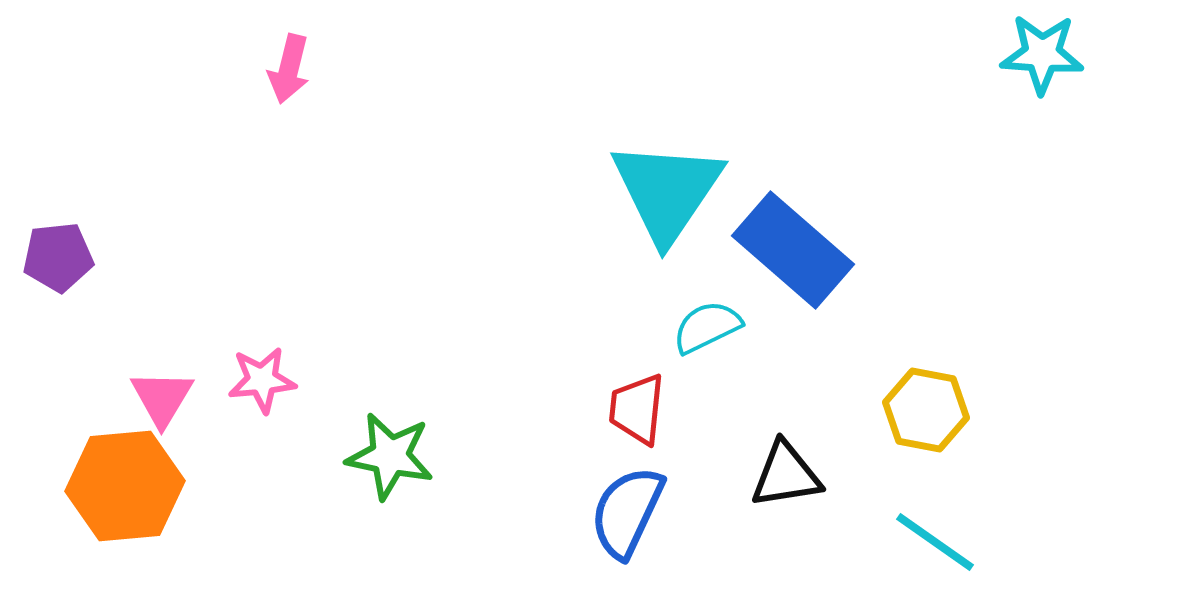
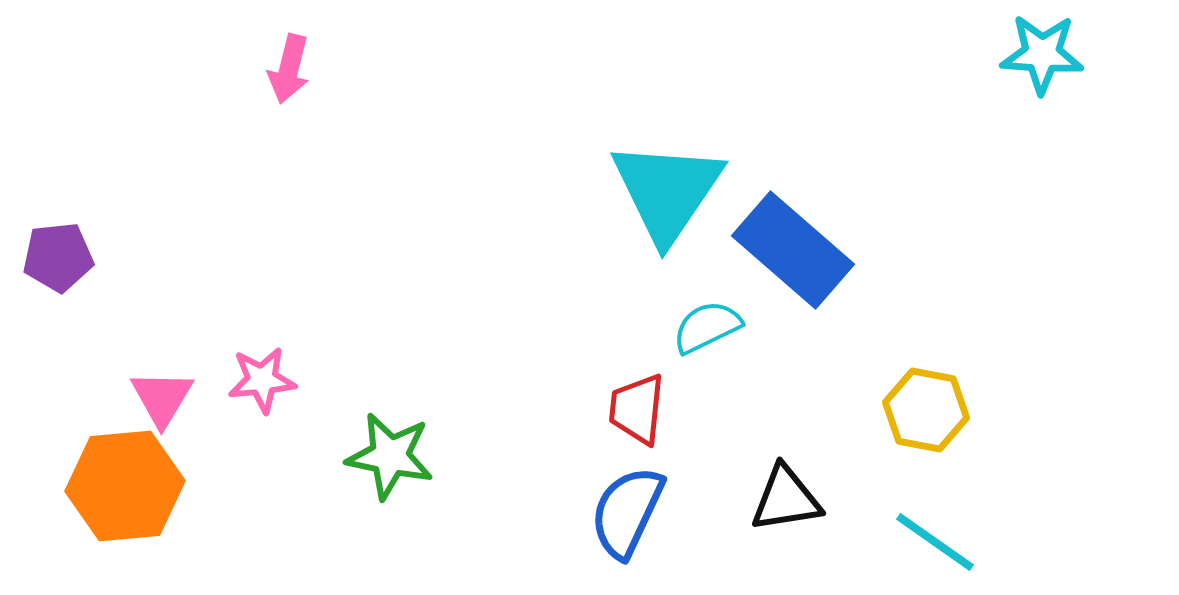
black triangle: moved 24 px down
